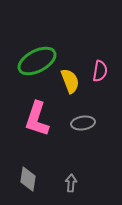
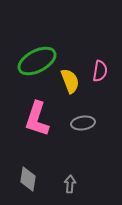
gray arrow: moved 1 px left, 1 px down
